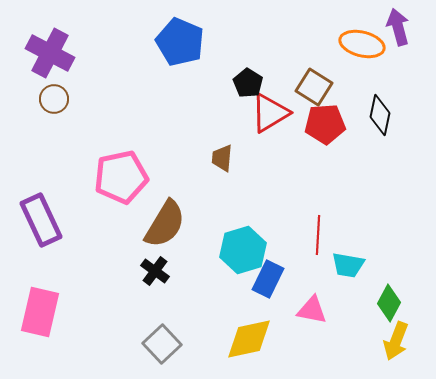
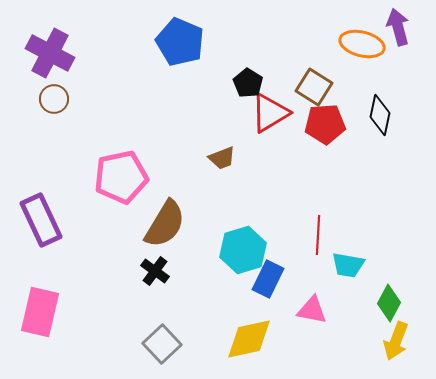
brown trapezoid: rotated 116 degrees counterclockwise
